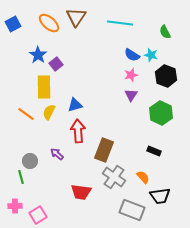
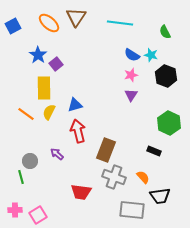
blue square: moved 2 px down
yellow rectangle: moved 1 px down
green hexagon: moved 8 px right, 10 px down
red arrow: rotated 10 degrees counterclockwise
brown rectangle: moved 2 px right
gray cross: rotated 15 degrees counterclockwise
pink cross: moved 4 px down
gray rectangle: rotated 15 degrees counterclockwise
